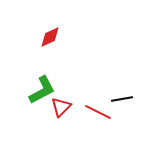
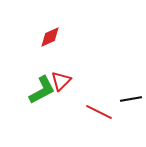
black line: moved 9 px right
red triangle: moved 26 px up
red line: moved 1 px right
